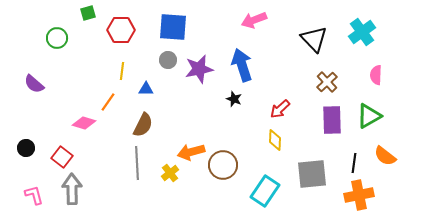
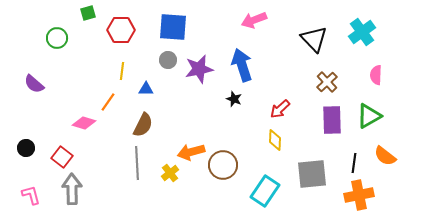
pink L-shape: moved 3 px left
